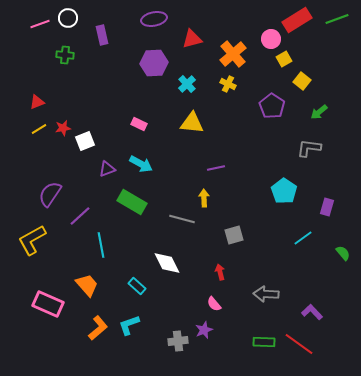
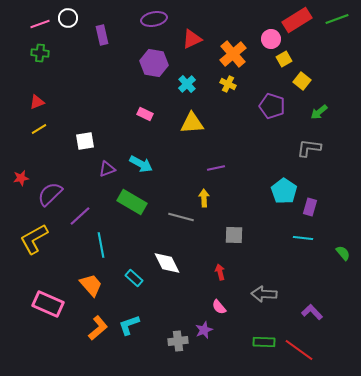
red triangle at (192, 39): rotated 10 degrees counterclockwise
green cross at (65, 55): moved 25 px left, 2 px up
purple hexagon at (154, 63): rotated 12 degrees clockwise
purple pentagon at (272, 106): rotated 15 degrees counterclockwise
yellow triangle at (192, 123): rotated 10 degrees counterclockwise
pink rectangle at (139, 124): moved 6 px right, 10 px up
red star at (63, 128): moved 42 px left, 50 px down
white square at (85, 141): rotated 12 degrees clockwise
purple semicircle at (50, 194): rotated 12 degrees clockwise
purple rectangle at (327, 207): moved 17 px left
gray line at (182, 219): moved 1 px left, 2 px up
gray square at (234, 235): rotated 18 degrees clockwise
cyan line at (303, 238): rotated 42 degrees clockwise
yellow L-shape at (32, 240): moved 2 px right, 1 px up
orange trapezoid at (87, 285): moved 4 px right
cyan rectangle at (137, 286): moved 3 px left, 8 px up
gray arrow at (266, 294): moved 2 px left
pink semicircle at (214, 304): moved 5 px right, 3 px down
red line at (299, 344): moved 6 px down
